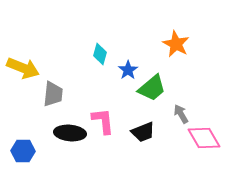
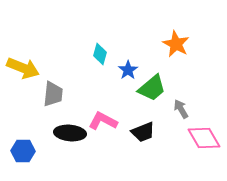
gray arrow: moved 5 px up
pink L-shape: rotated 56 degrees counterclockwise
